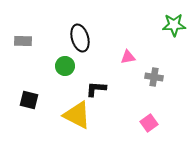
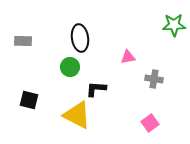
black ellipse: rotated 8 degrees clockwise
green circle: moved 5 px right, 1 px down
gray cross: moved 2 px down
pink square: moved 1 px right
